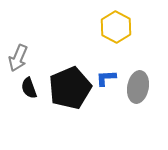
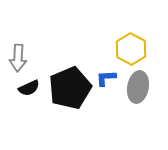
yellow hexagon: moved 15 px right, 22 px down
gray arrow: rotated 20 degrees counterclockwise
black semicircle: rotated 95 degrees counterclockwise
